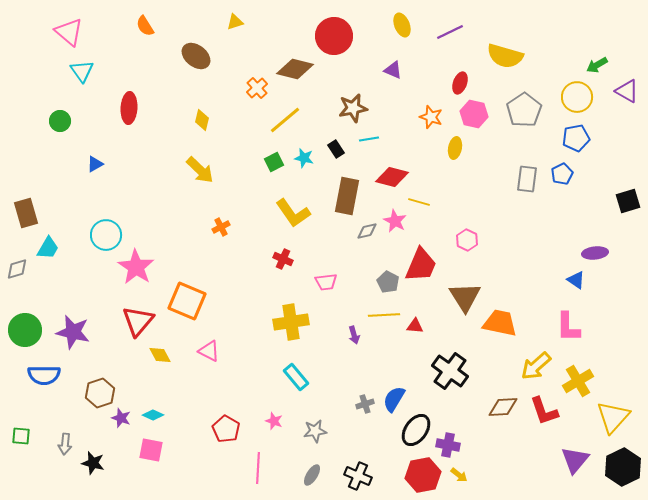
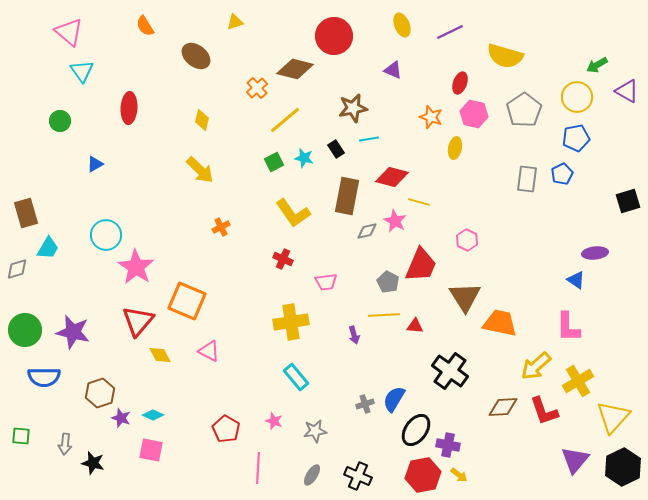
blue semicircle at (44, 375): moved 2 px down
